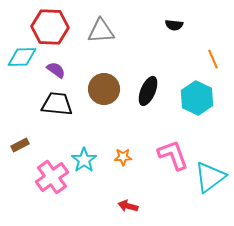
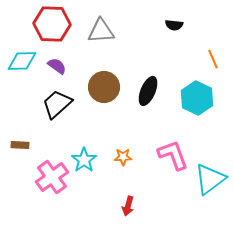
red hexagon: moved 2 px right, 3 px up
cyan diamond: moved 4 px down
purple semicircle: moved 1 px right, 4 px up
brown circle: moved 2 px up
black trapezoid: rotated 48 degrees counterclockwise
brown rectangle: rotated 30 degrees clockwise
cyan triangle: moved 2 px down
red arrow: rotated 90 degrees counterclockwise
